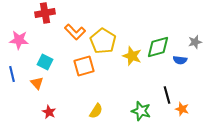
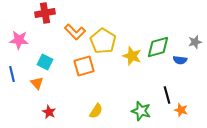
orange star: moved 1 px left, 1 px down
